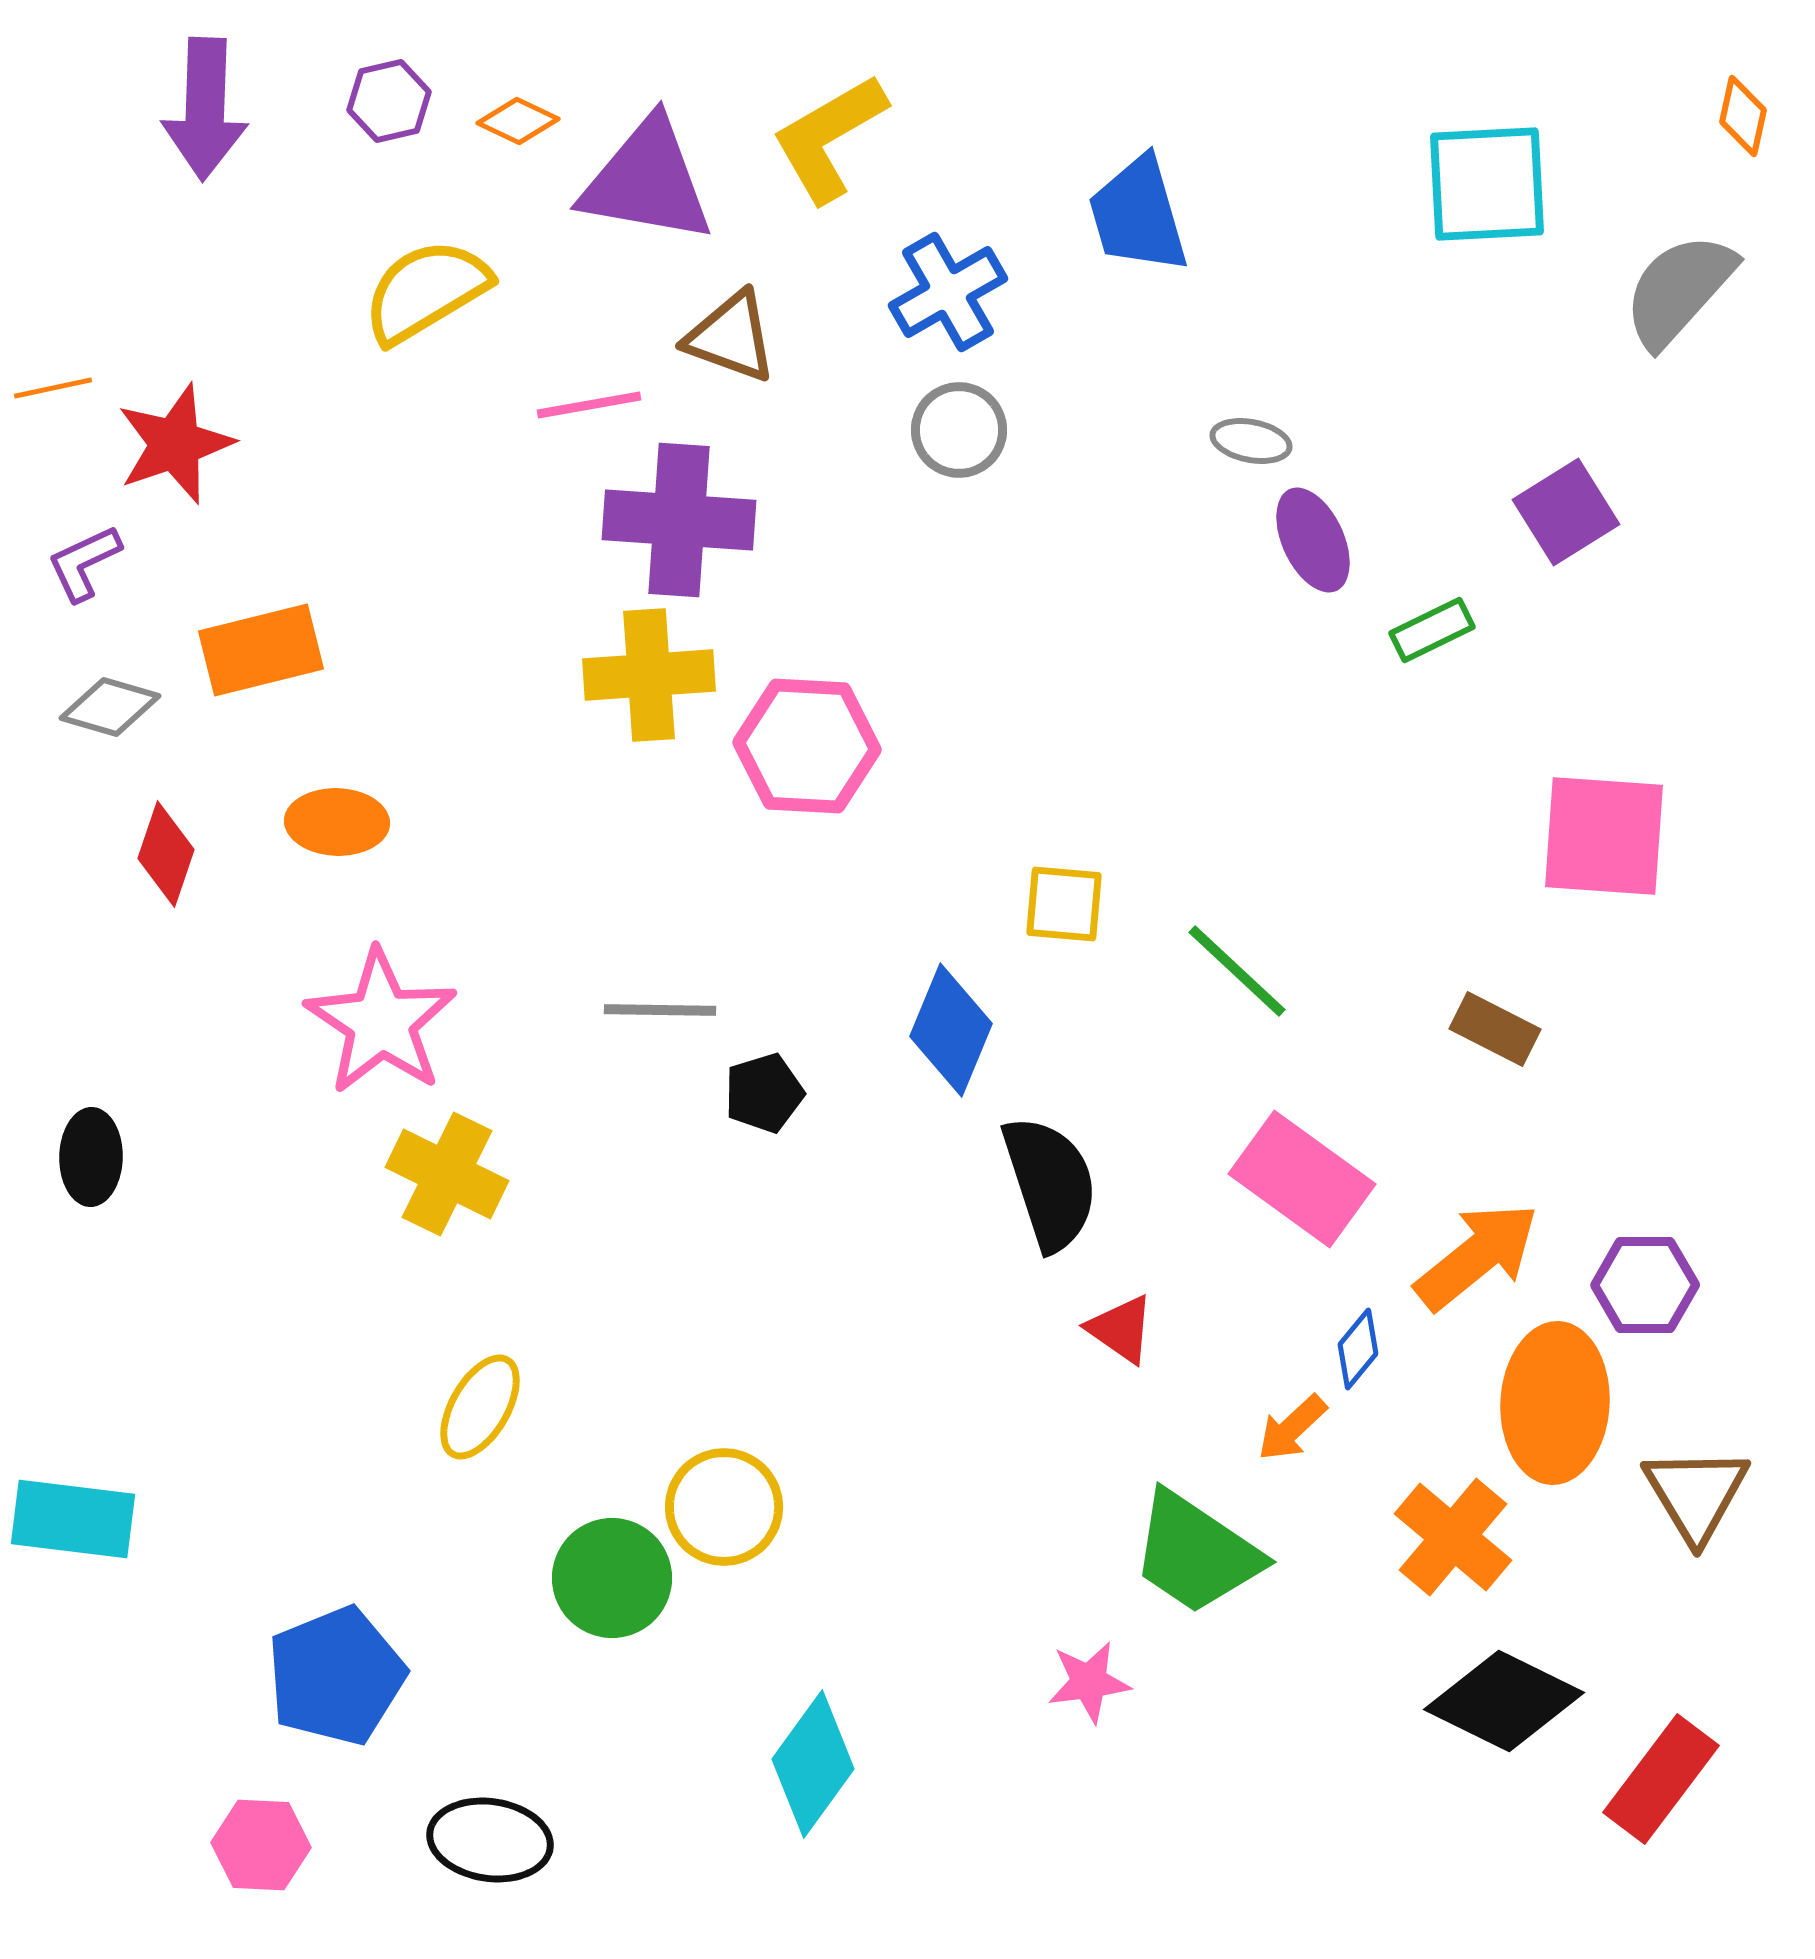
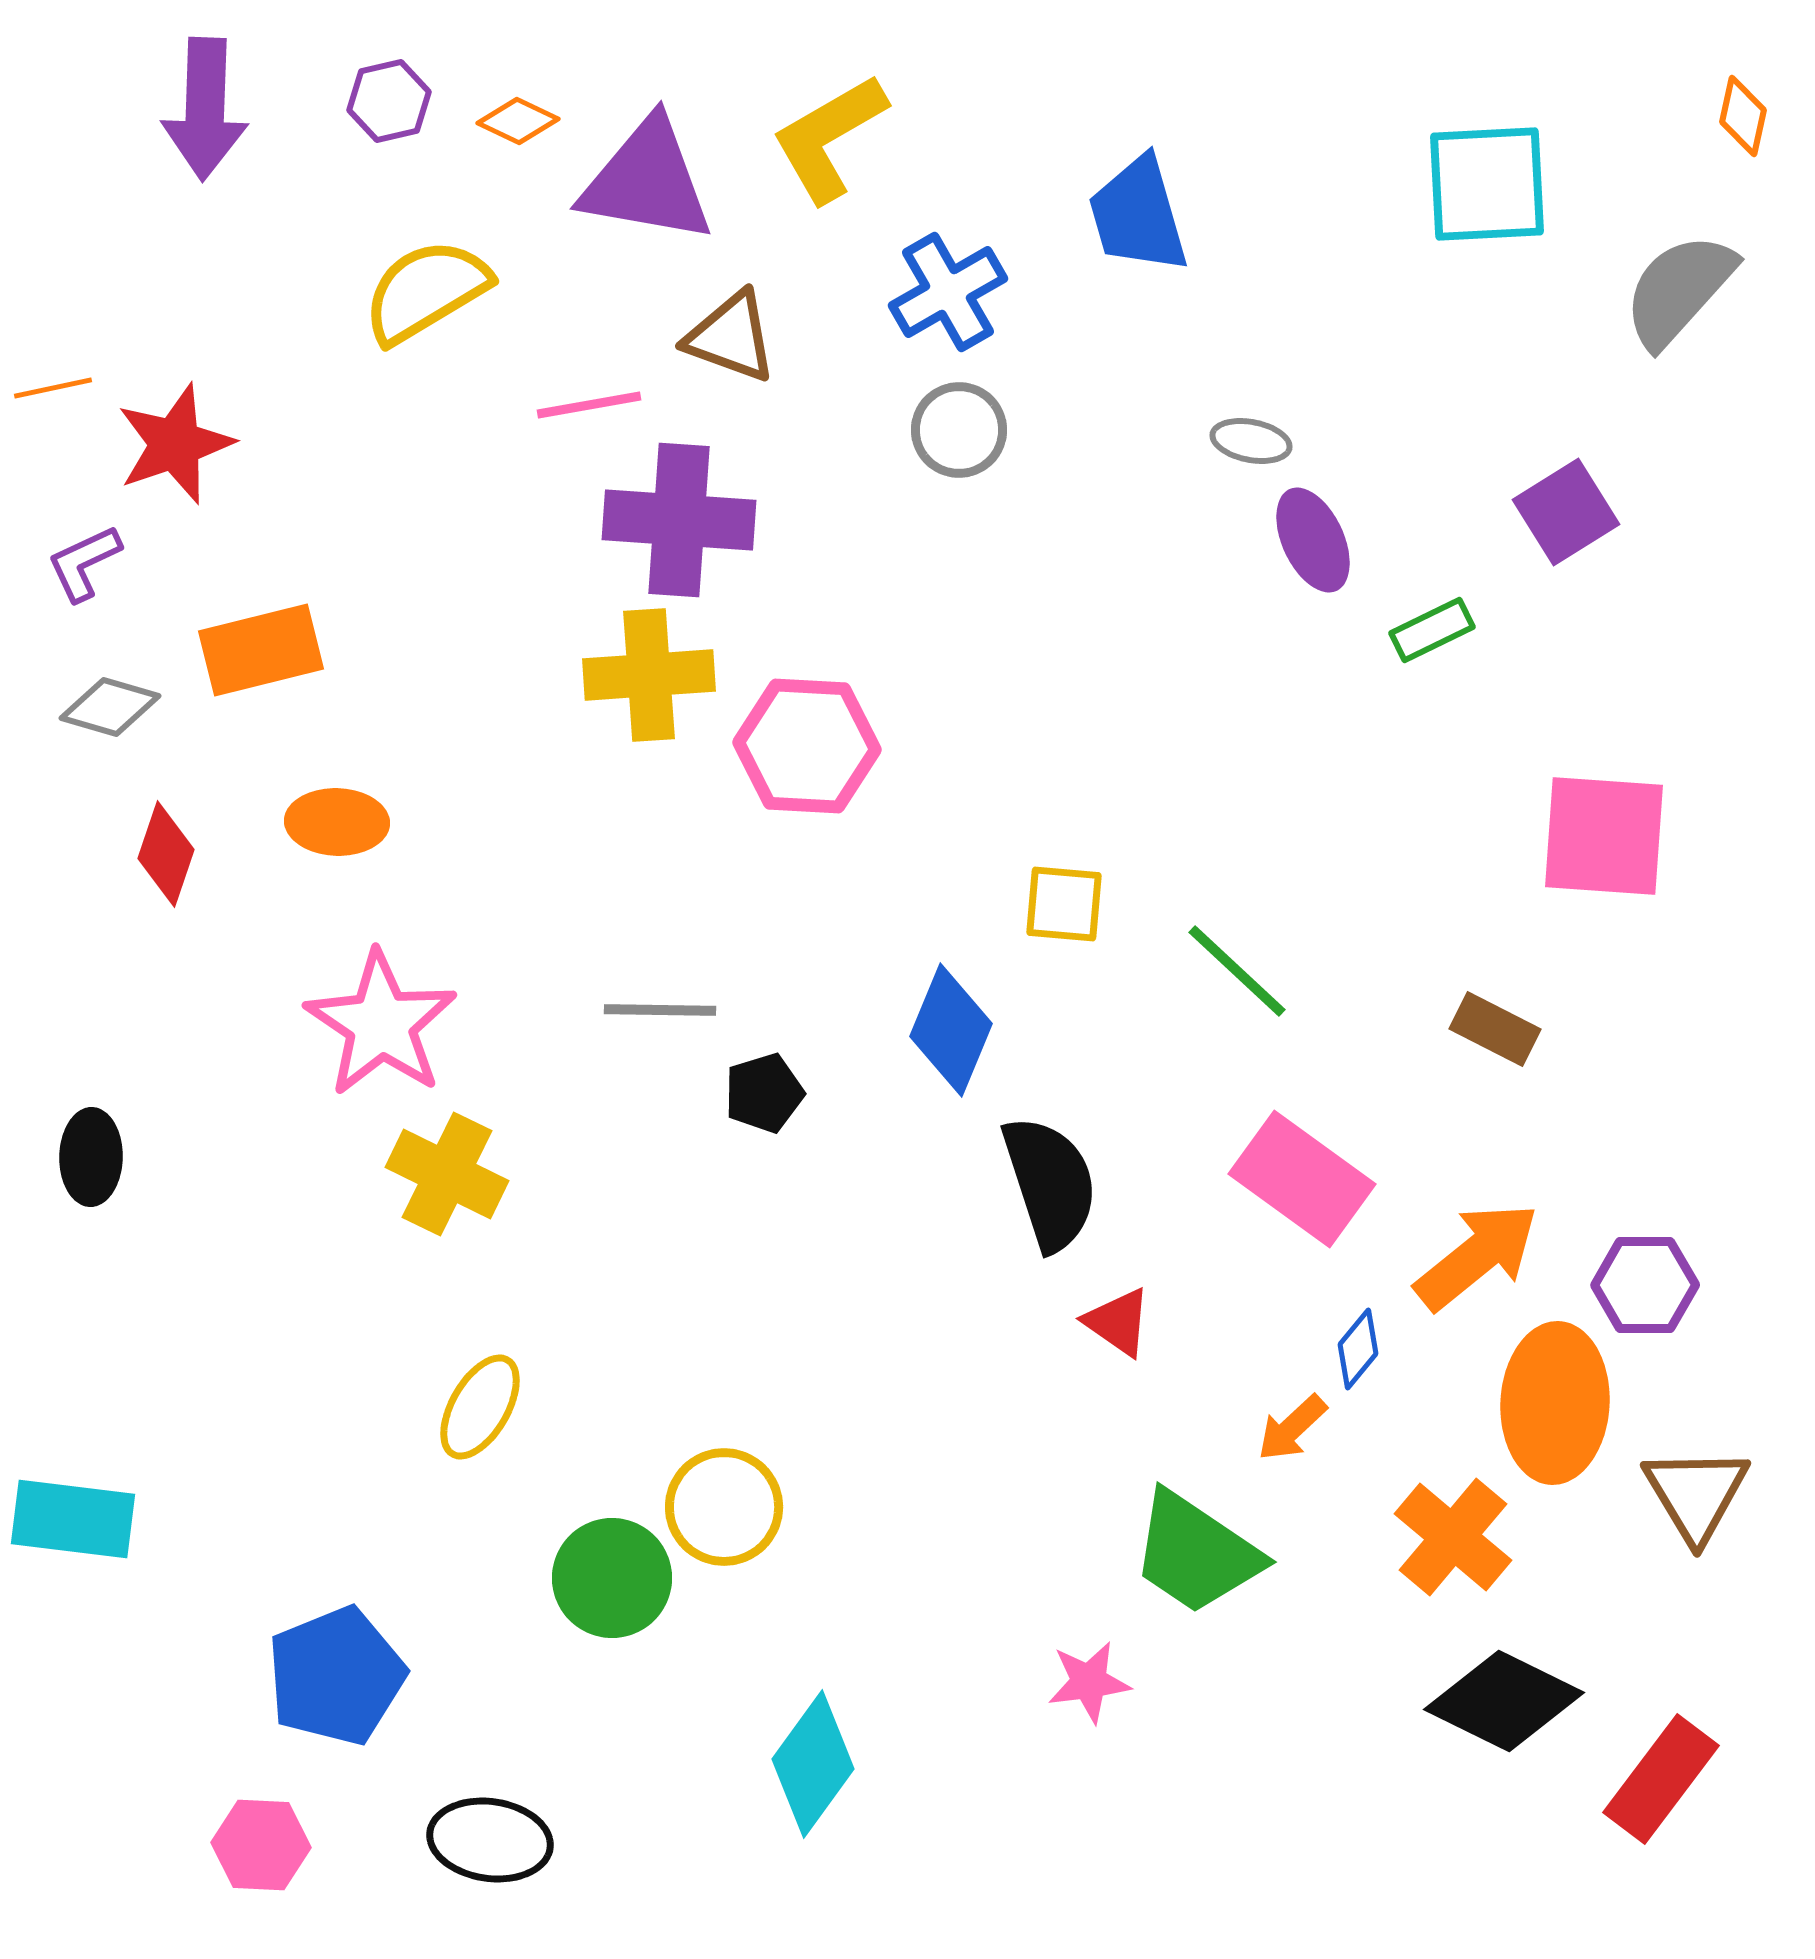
pink star at (381, 1022): moved 2 px down
red triangle at (1121, 1329): moved 3 px left, 7 px up
